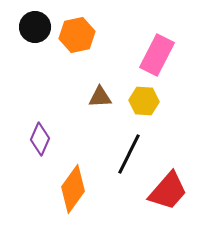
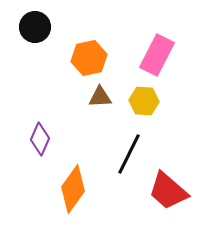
orange hexagon: moved 12 px right, 23 px down
red trapezoid: rotated 90 degrees clockwise
